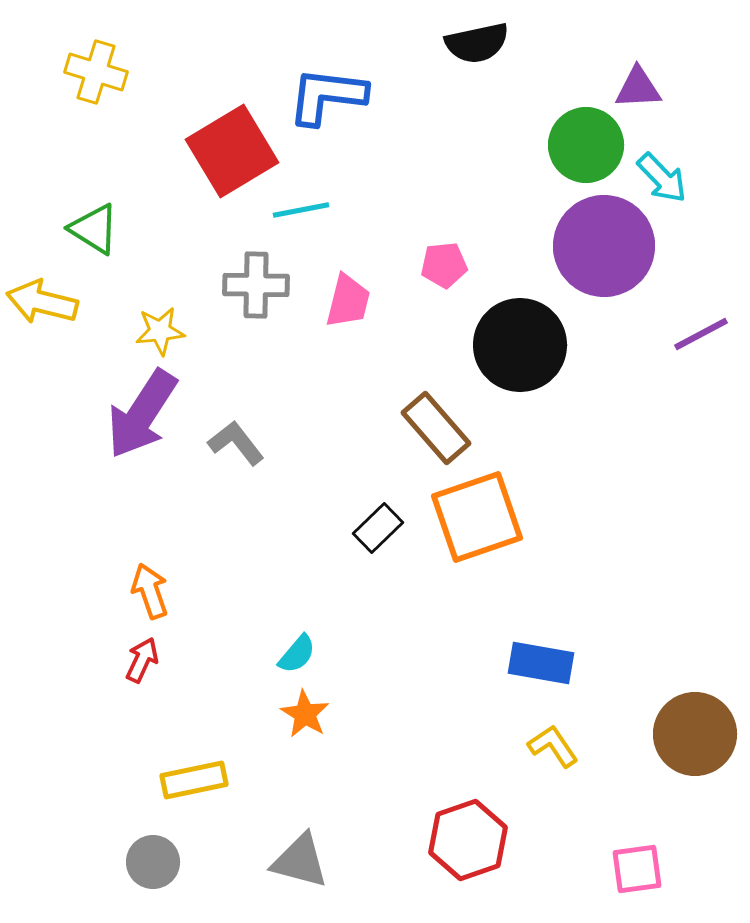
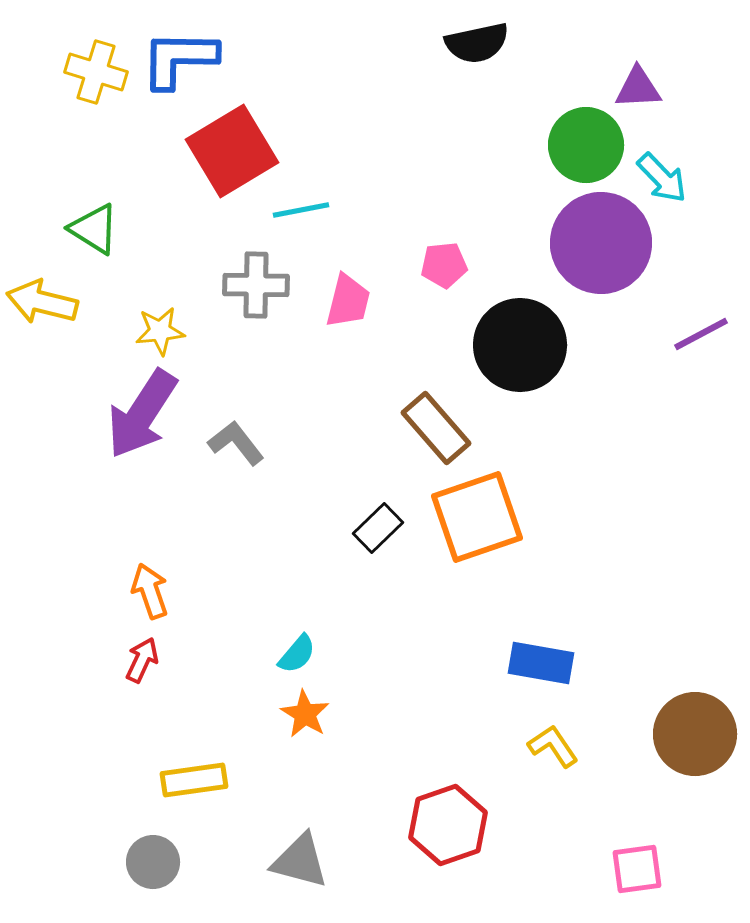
blue L-shape: moved 148 px left, 37 px up; rotated 6 degrees counterclockwise
purple circle: moved 3 px left, 3 px up
yellow rectangle: rotated 4 degrees clockwise
red hexagon: moved 20 px left, 15 px up
